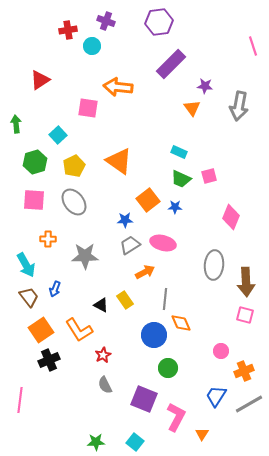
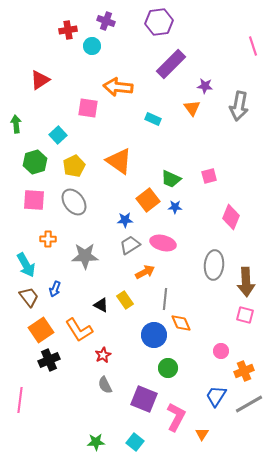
cyan rectangle at (179, 152): moved 26 px left, 33 px up
green trapezoid at (181, 179): moved 10 px left
